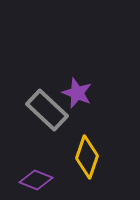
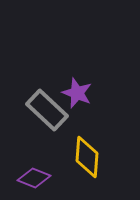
yellow diamond: rotated 15 degrees counterclockwise
purple diamond: moved 2 px left, 2 px up
